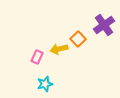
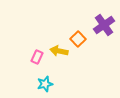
yellow arrow: moved 2 px down; rotated 24 degrees clockwise
